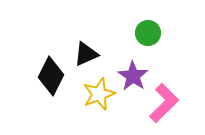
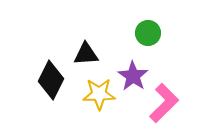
black triangle: rotated 20 degrees clockwise
black diamond: moved 4 px down
yellow star: rotated 20 degrees clockwise
